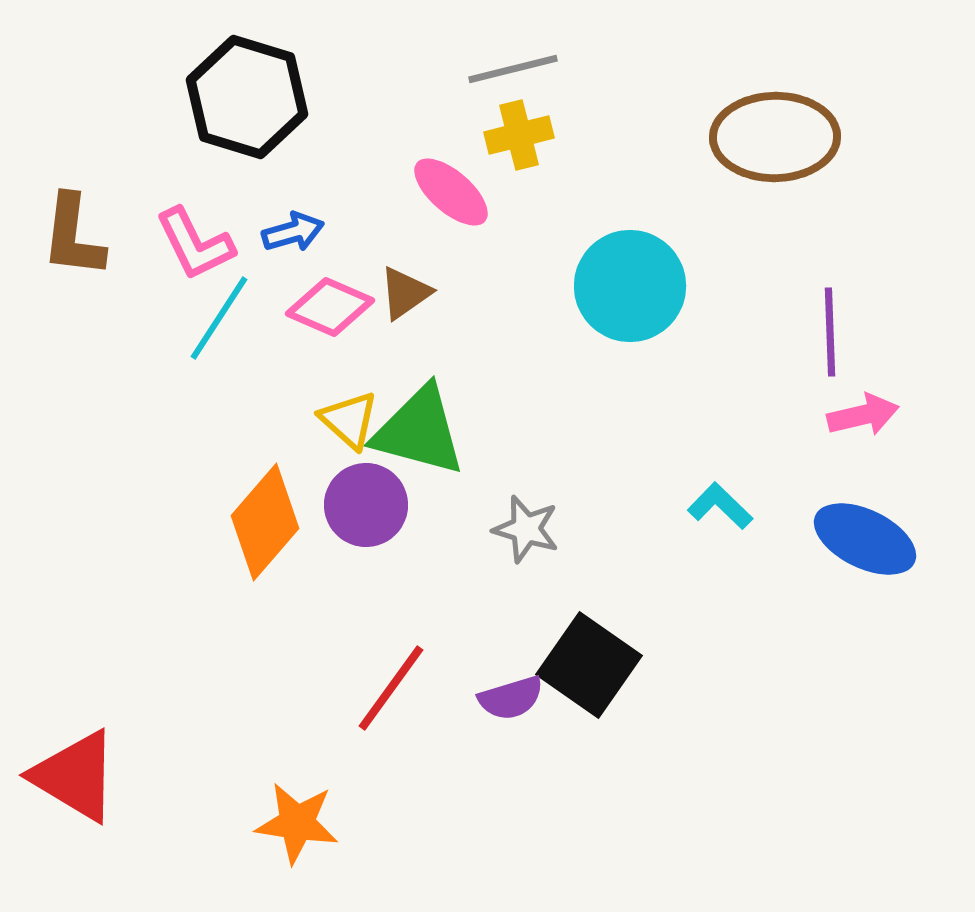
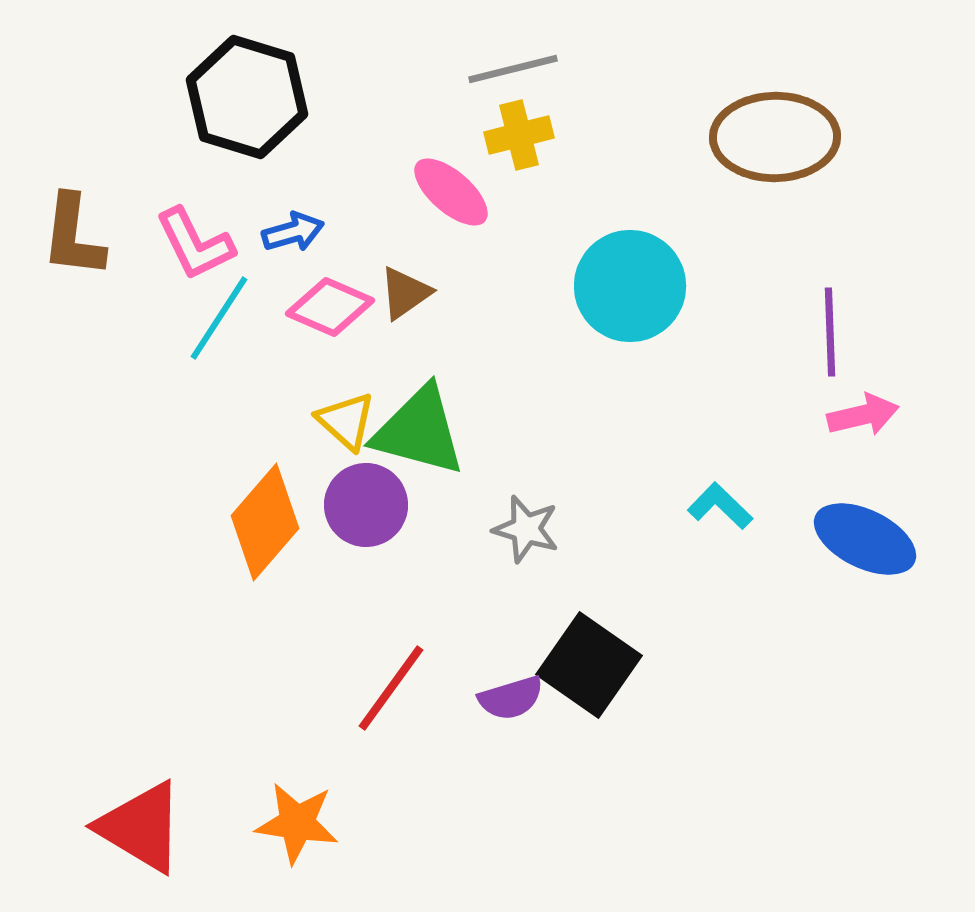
yellow triangle: moved 3 px left, 1 px down
red triangle: moved 66 px right, 51 px down
